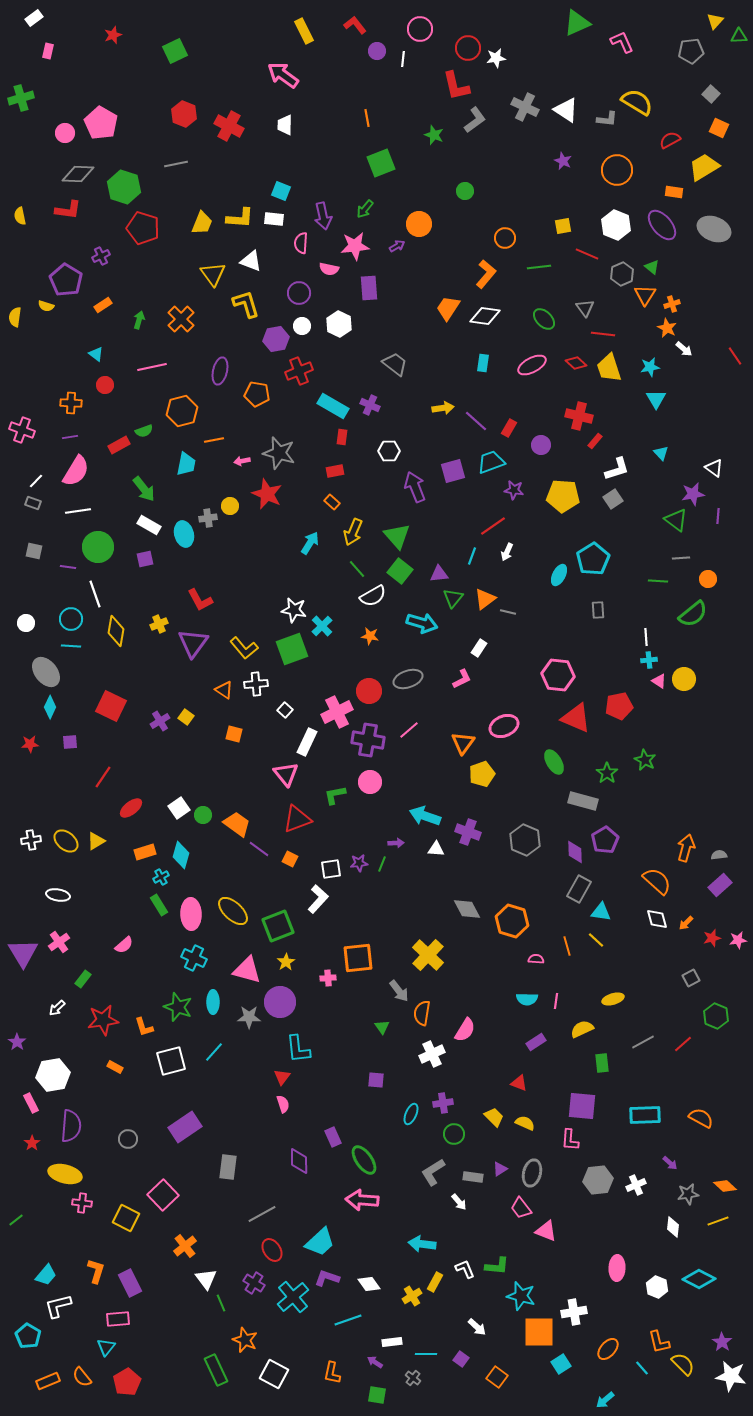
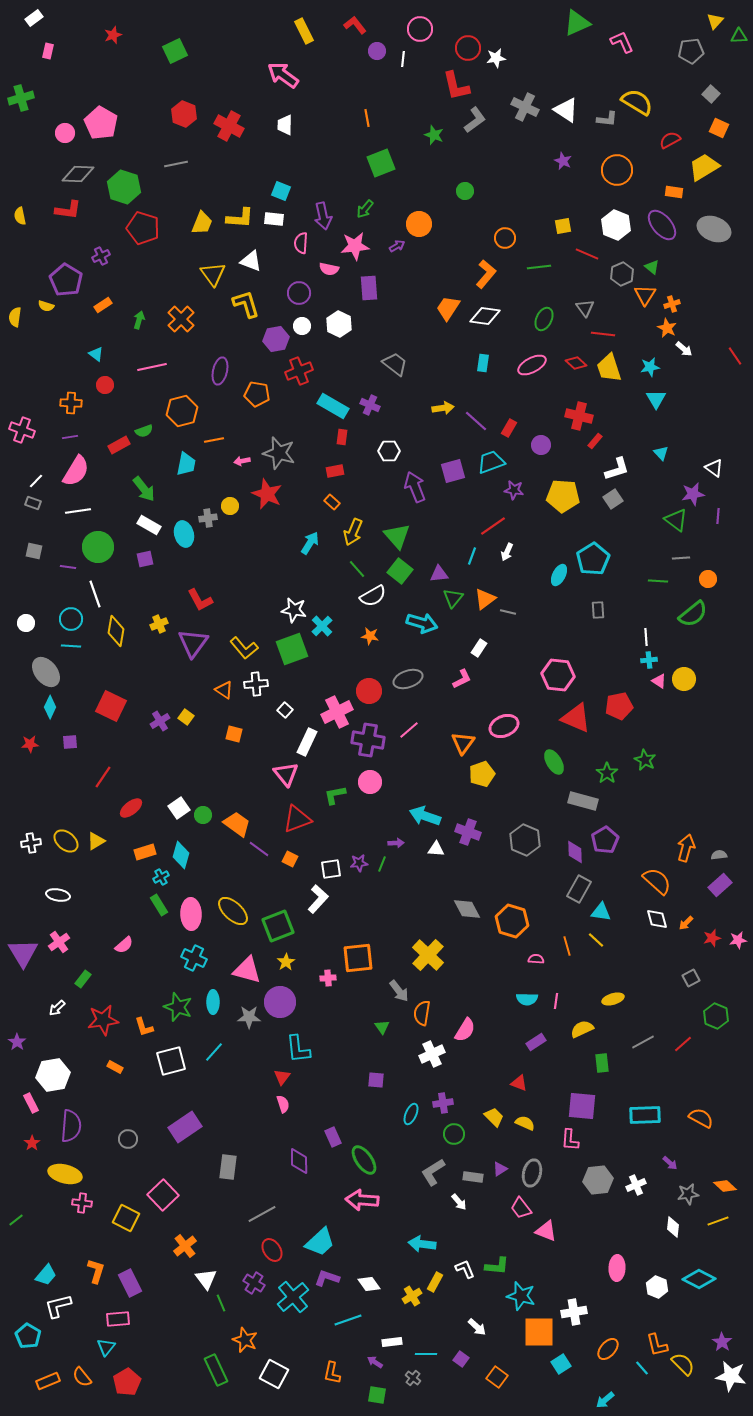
green ellipse at (544, 319): rotated 70 degrees clockwise
white cross at (31, 840): moved 3 px down
orange L-shape at (659, 1342): moved 2 px left, 3 px down
